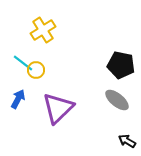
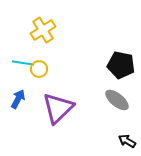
cyan line: rotated 30 degrees counterclockwise
yellow circle: moved 3 px right, 1 px up
